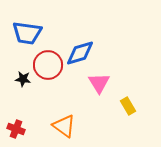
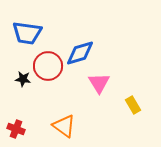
red circle: moved 1 px down
yellow rectangle: moved 5 px right, 1 px up
